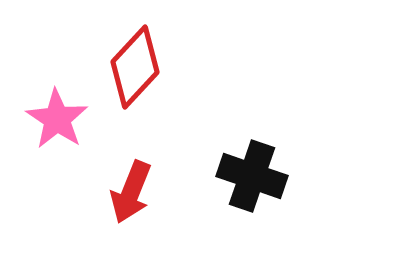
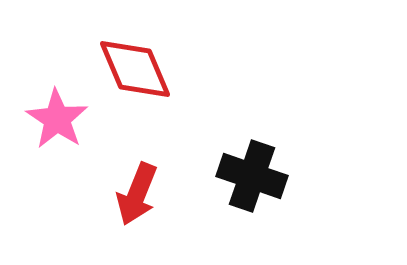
red diamond: moved 2 px down; rotated 66 degrees counterclockwise
red arrow: moved 6 px right, 2 px down
